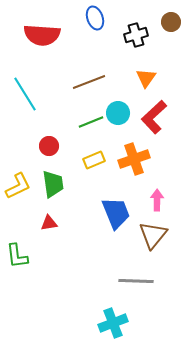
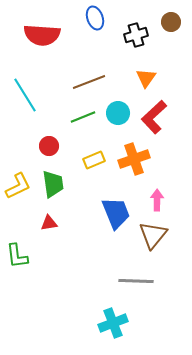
cyan line: moved 1 px down
green line: moved 8 px left, 5 px up
